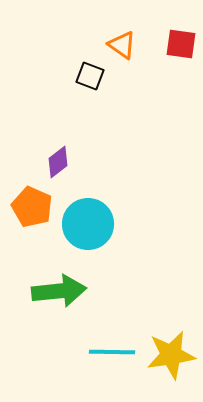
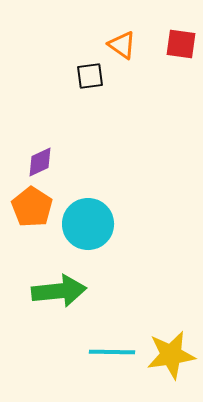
black square: rotated 28 degrees counterclockwise
purple diamond: moved 18 px left; rotated 12 degrees clockwise
orange pentagon: rotated 9 degrees clockwise
